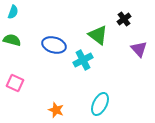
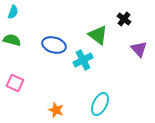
black cross: rotated 16 degrees counterclockwise
